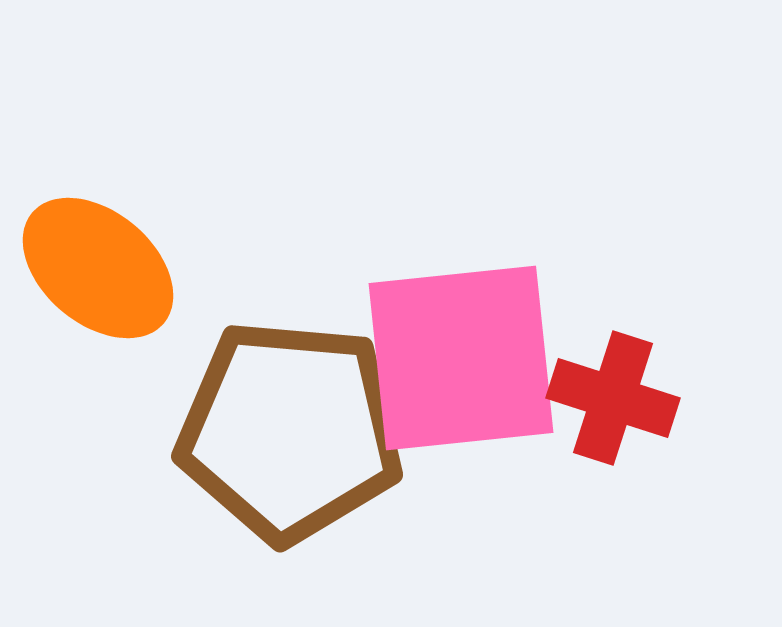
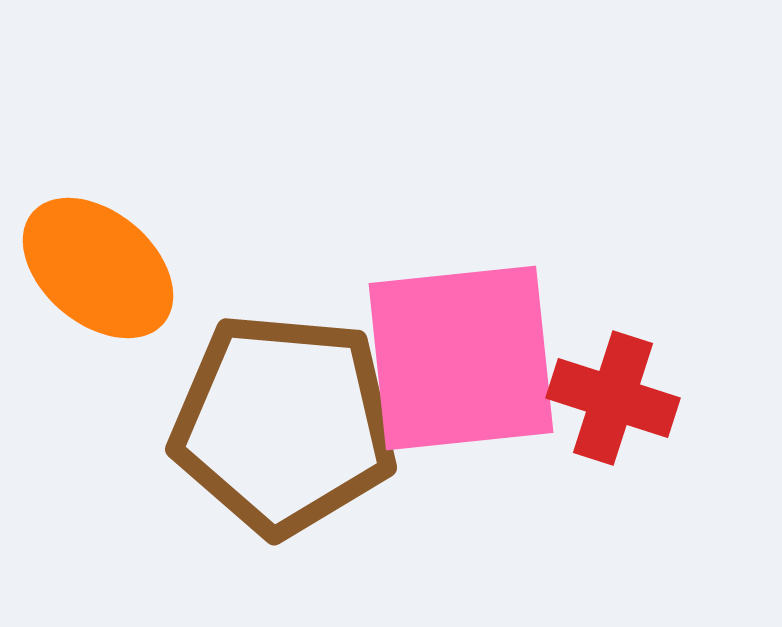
brown pentagon: moved 6 px left, 7 px up
